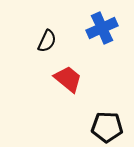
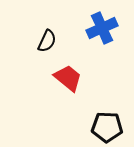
red trapezoid: moved 1 px up
